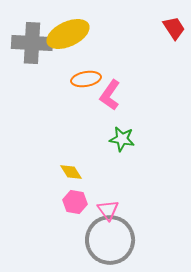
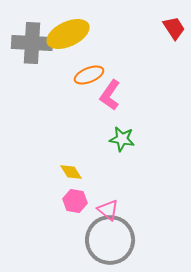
orange ellipse: moved 3 px right, 4 px up; rotated 12 degrees counterclockwise
pink hexagon: moved 1 px up
pink triangle: rotated 15 degrees counterclockwise
